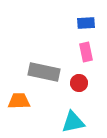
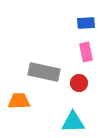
cyan triangle: rotated 10 degrees clockwise
